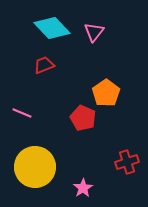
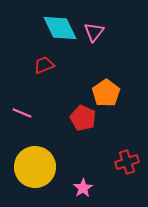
cyan diamond: moved 8 px right; rotated 18 degrees clockwise
